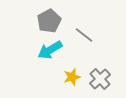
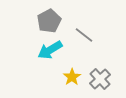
yellow star: rotated 18 degrees counterclockwise
